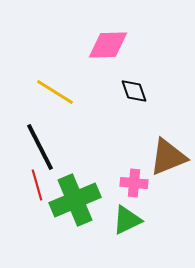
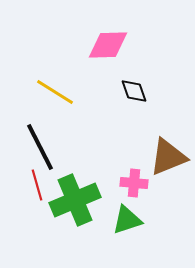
green triangle: rotated 8 degrees clockwise
